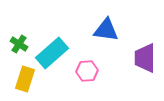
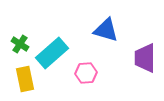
blue triangle: rotated 8 degrees clockwise
green cross: moved 1 px right
pink hexagon: moved 1 px left, 2 px down
yellow rectangle: rotated 30 degrees counterclockwise
